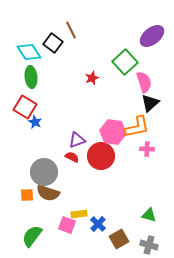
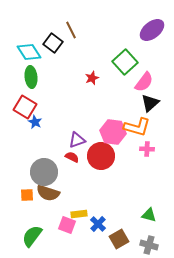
purple ellipse: moved 6 px up
pink semicircle: rotated 55 degrees clockwise
orange L-shape: rotated 28 degrees clockwise
